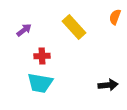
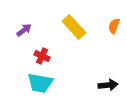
orange semicircle: moved 1 px left, 9 px down
red cross: rotated 28 degrees clockwise
